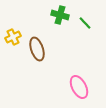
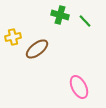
green line: moved 2 px up
yellow cross: rotated 14 degrees clockwise
brown ellipse: rotated 70 degrees clockwise
